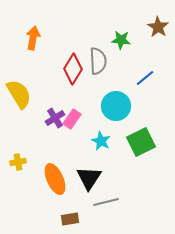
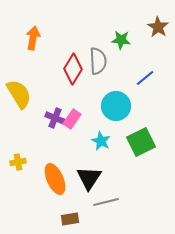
purple cross: rotated 36 degrees counterclockwise
